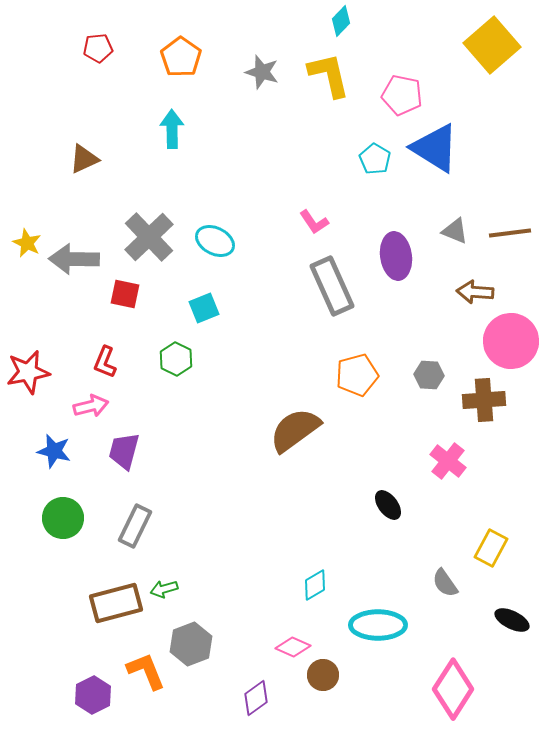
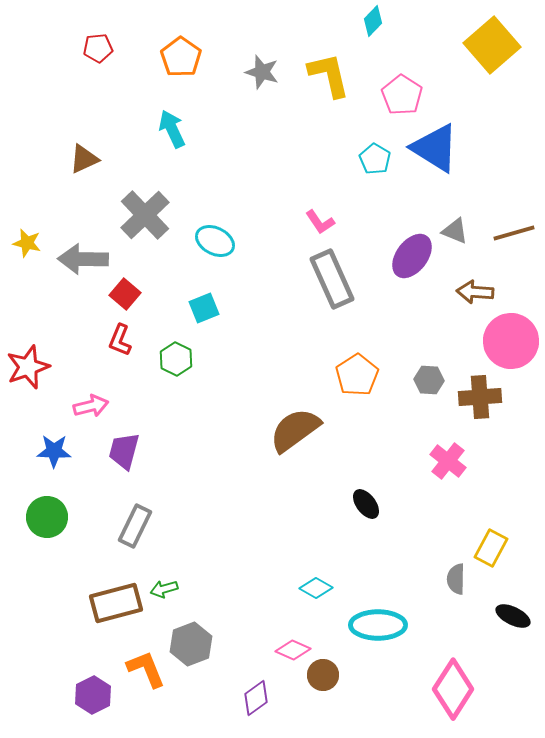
cyan diamond at (341, 21): moved 32 px right
pink pentagon at (402, 95): rotated 21 degrees clockwise
cyan arrow at (172, 129): rotated 24 degrees counterclockwise
pink L-shape at (314, 222): moved 6 px right
brown line at (510, 233): moved 4 px right; rotated 9 degrees counterclockwise
gray cross at (149, 237): moved 4 px left, 22 px up
yellow star at (27, 243): rotated 12 degrees counterclockwise
purple ellipse at (396, 256): moved 16 px right; rotated 45 degrees clockwise
gray arrow at (74, 259): moved 9 px right
gray rectangle at (332, 286): moved 7 px up
red square at (125, 294): rotated 28 degrees clockwise
red L-shape at (105, 362): moved 15 px right, 22 px up
red star at (28, 372): moved 5 px up; rotated 9 degrees counterclockwise
orange pentagon at (357, 375): rotated 18 degrees counterclockwise
gray hexagon at (429, 375): moved 5 px down
brown cross at (484, 400): moved 4 px left, 3 px up
blue star at (54, 451): rotated 12 degrees counterclockwise
black ellipse at (388, 505): moved 22 px left, 1 px up
green circle at (63, 518): moved 16 px left, 1 px up
gray semicircle at (445, 583): moved 11 px right, 4 px up; rotated 36 degrees clockwise
cyan diamond at (315, 585): moved 1 px right, 3 px down; rotated 60 degrees clockwise
black ellipse at (512, 620): moved 1 px right, 4 px up
pink diamond at (293, 647): moved 3 px down
orange L-shape at (146, 671): moved 2 px up
